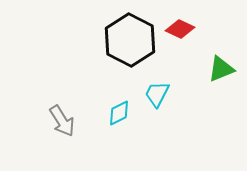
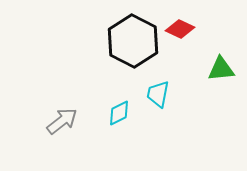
black hexagon: moved 3 px right, 1 px down
green triangle: rotated 16 degrees clockwise
cyan trapezoid: moved 1 px right; rotated 16 degrees counterclockwise
gray arrow: rotated 96 degrees counterclockwise
